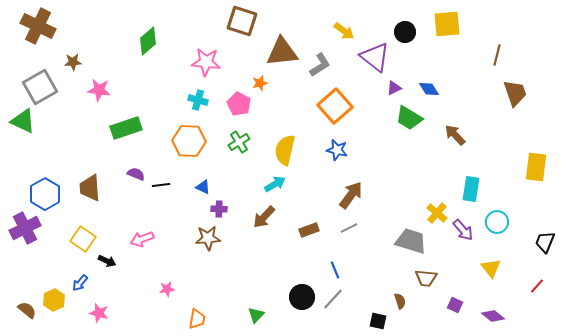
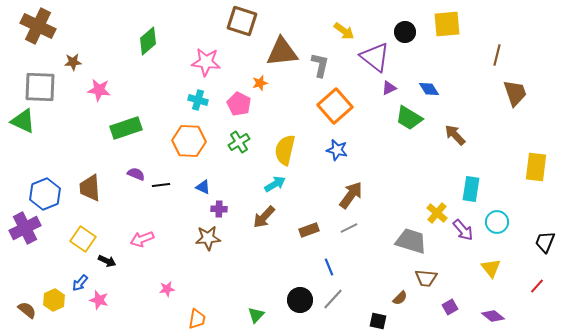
gray L-shape at (320, 65): rotated 45 degrees counterclockwise
gray square at (40, 87): rotated 32 degrees clockwise
purple triangle at (394, 88): moved 5 px left
blue hexagon at (45, 194): rotated 8 degrees clockwise
blue line at (335, 270): moved 6 px left, 3 px up
black circle at (302, 297): moved 2 px left, 3 px down
brown semicircle at (400, 301): moved 3 px up; rotated 63 degrees clockwise
purple square at (455, 305): moved 5 px left, 2 px down; rotated 35 degrees clockwise
pink star at (99, 313): moved 13 px up
